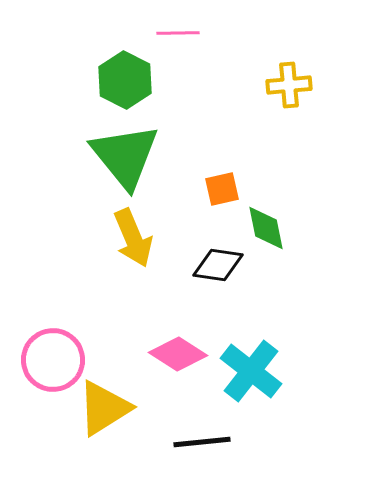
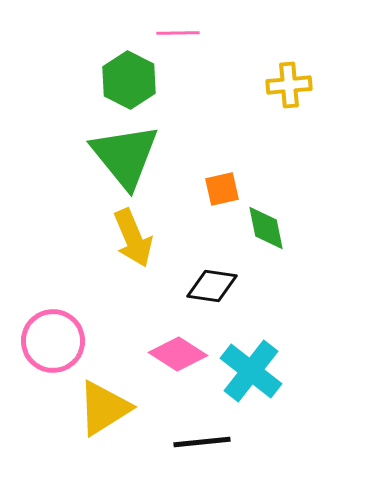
green hexagon: moved 4 px right
black diamond: moved 6 px left, 21 px down
pink circle: moved 19 px up
